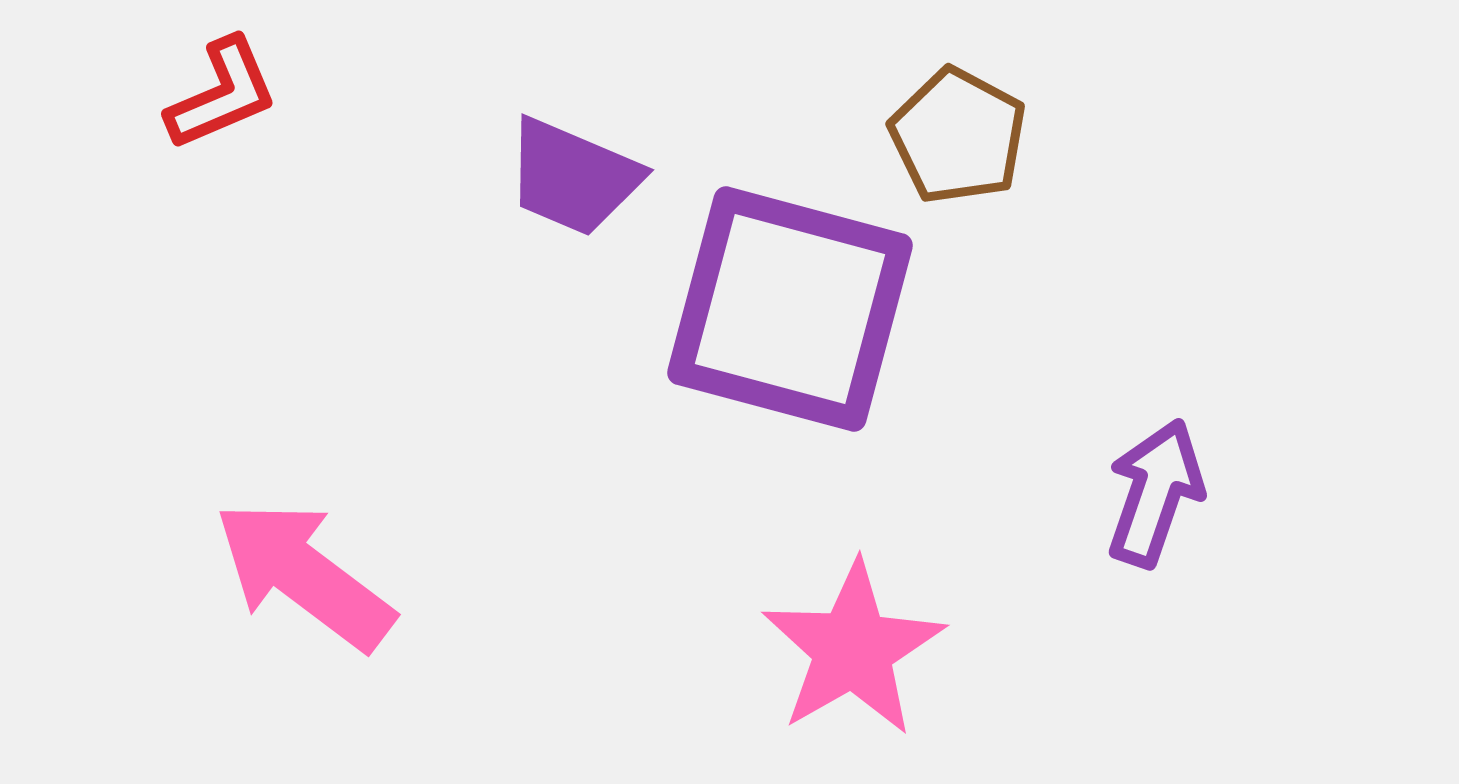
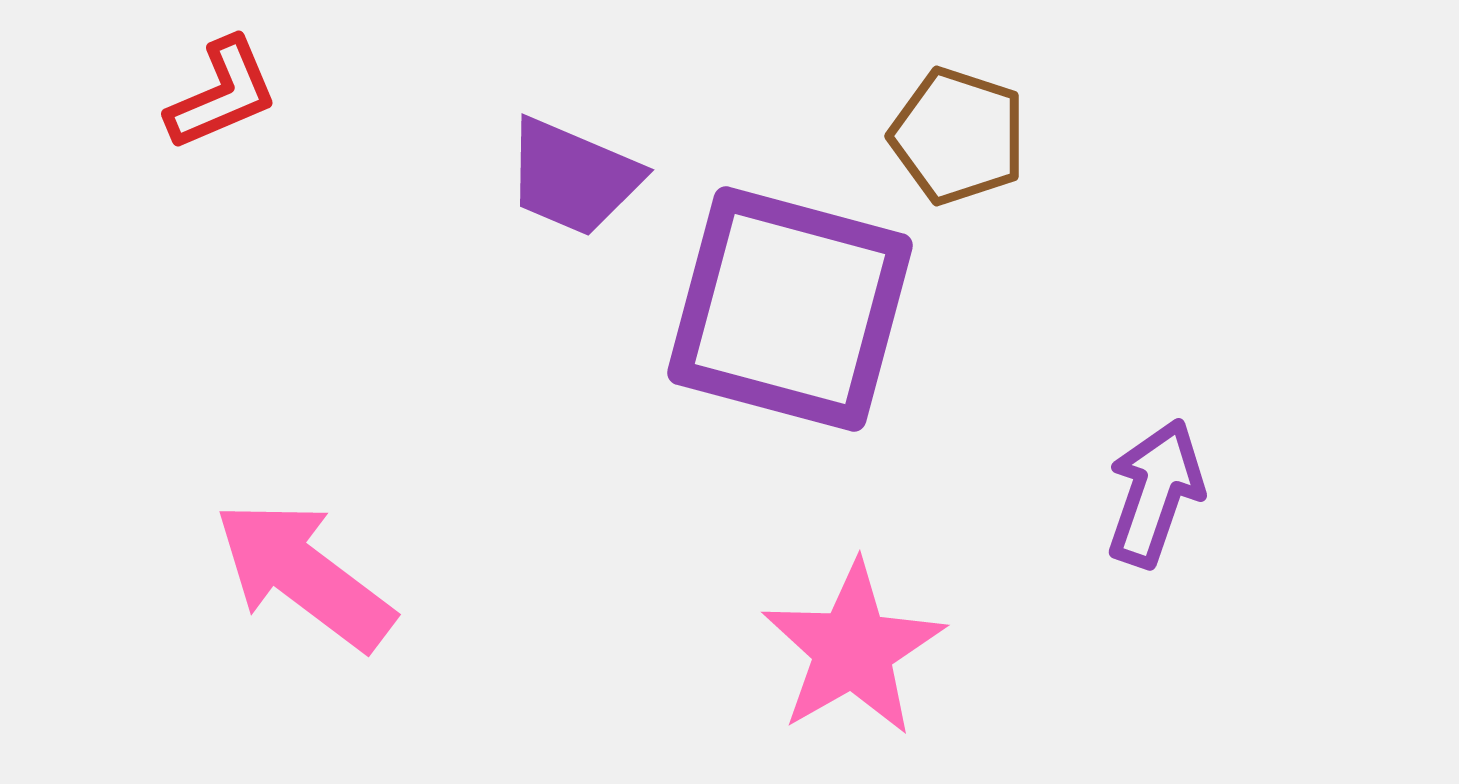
brown pentagon: rotated 10 degrees counterclockwise
